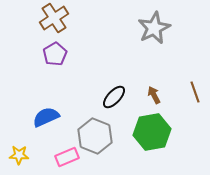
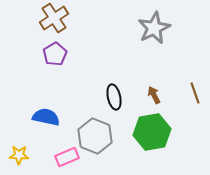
brown line: moved 1 px down
black ellipse: rotated 55 degrees counterclockwise
blue semicircle: rotated 36 degrees clockwise
